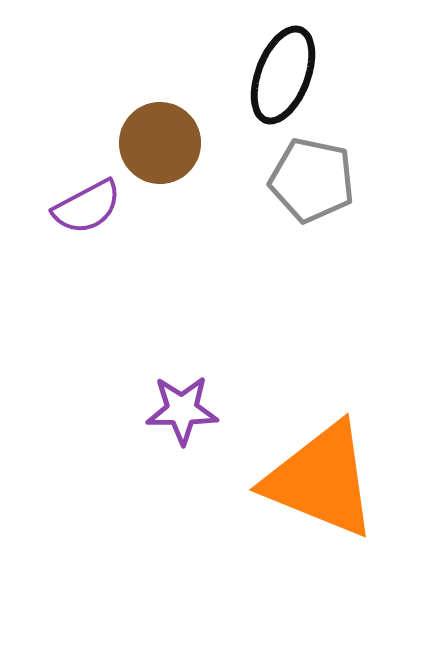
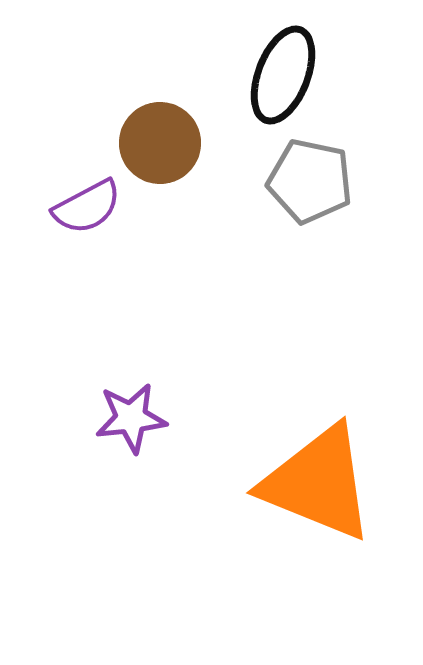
gray pentagon: moved 2 px left, 1 px down
purple star: moved 51 px left, 8 px down; rotated 6 degrees counterclockwise
orange triangle: moved 3 px left, 3 px down
